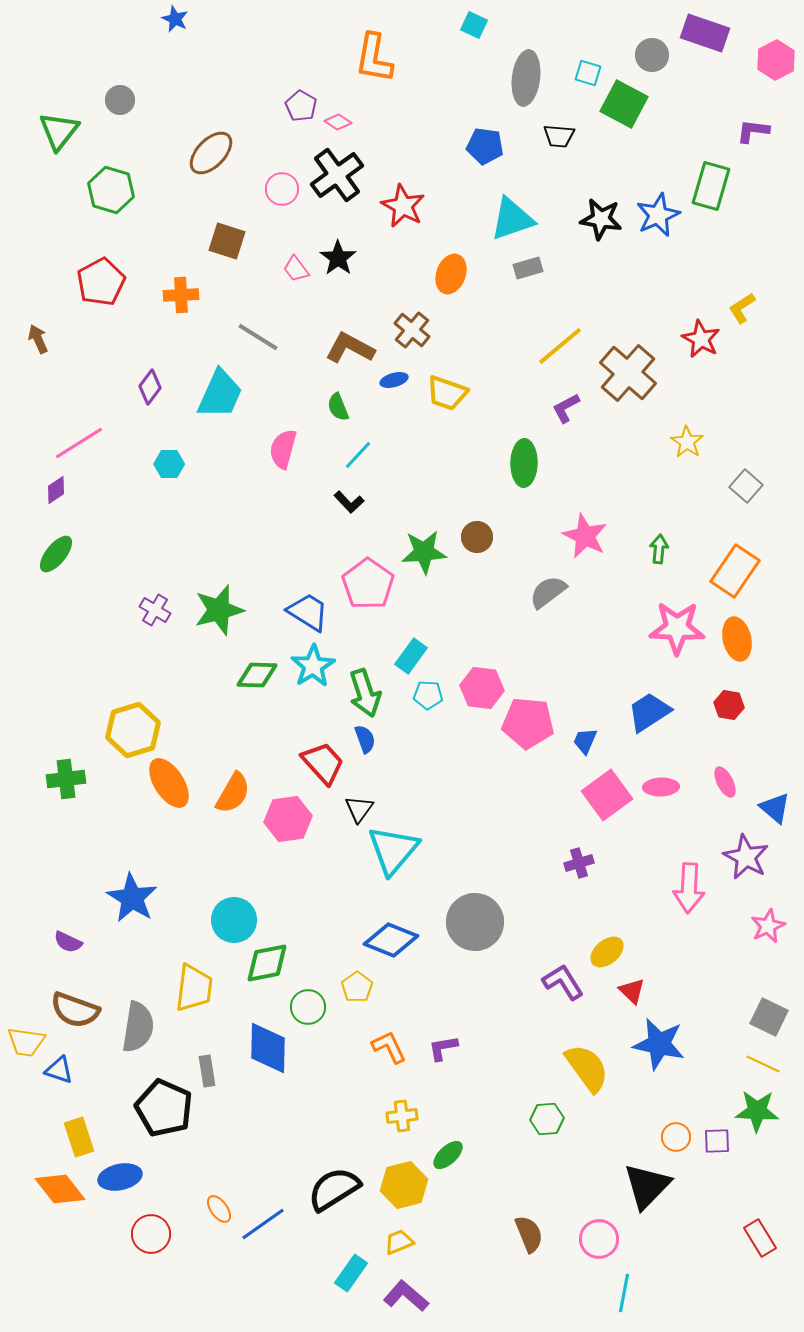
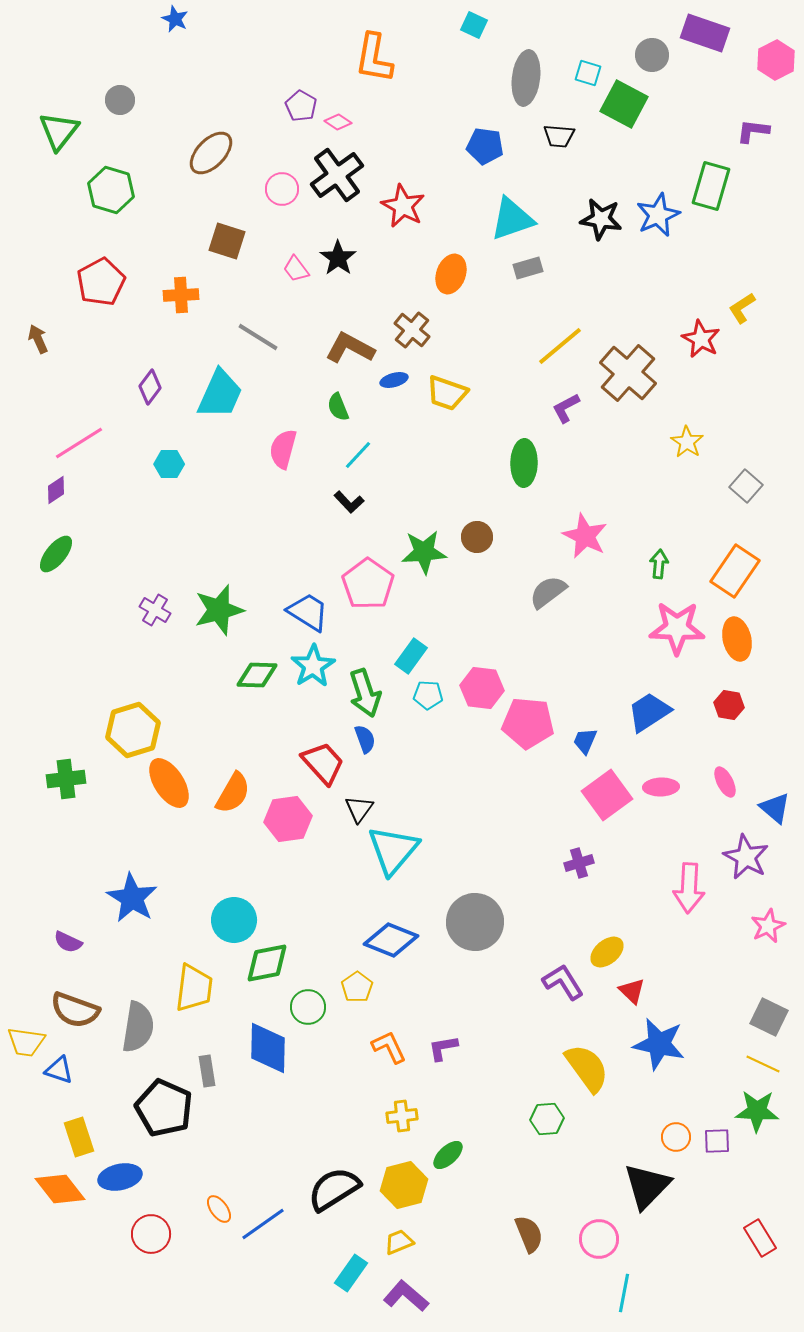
green arrow at (659, 549): moved 15 px down
